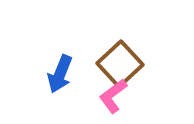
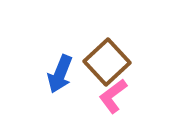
brown square: moved 13 px left, 2 px up
